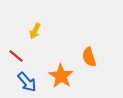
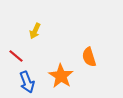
blue arrow: rotated 20 degrees clockwise
